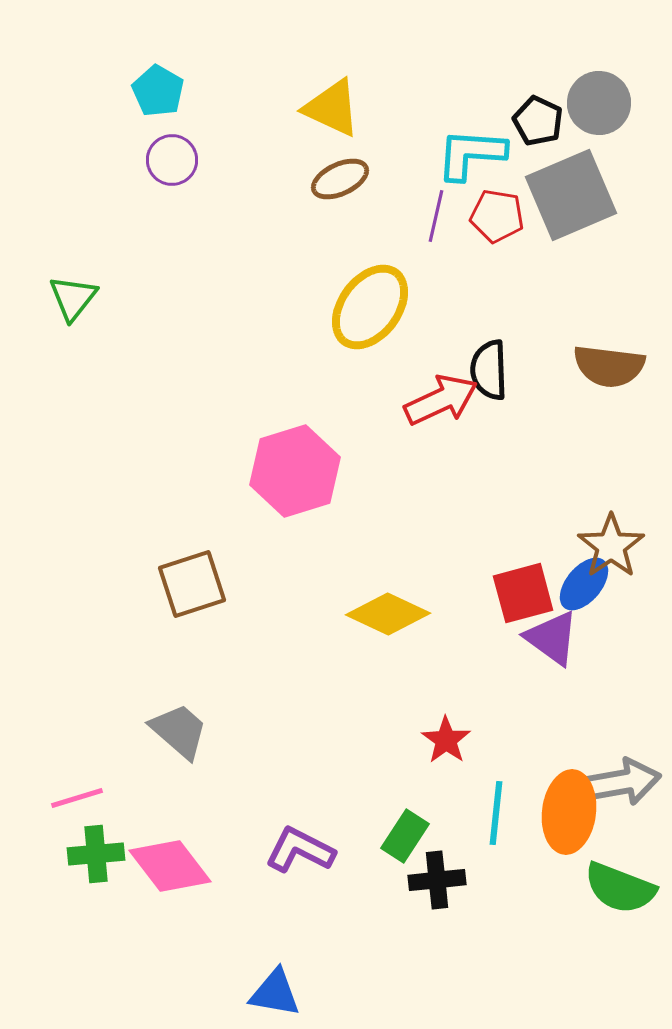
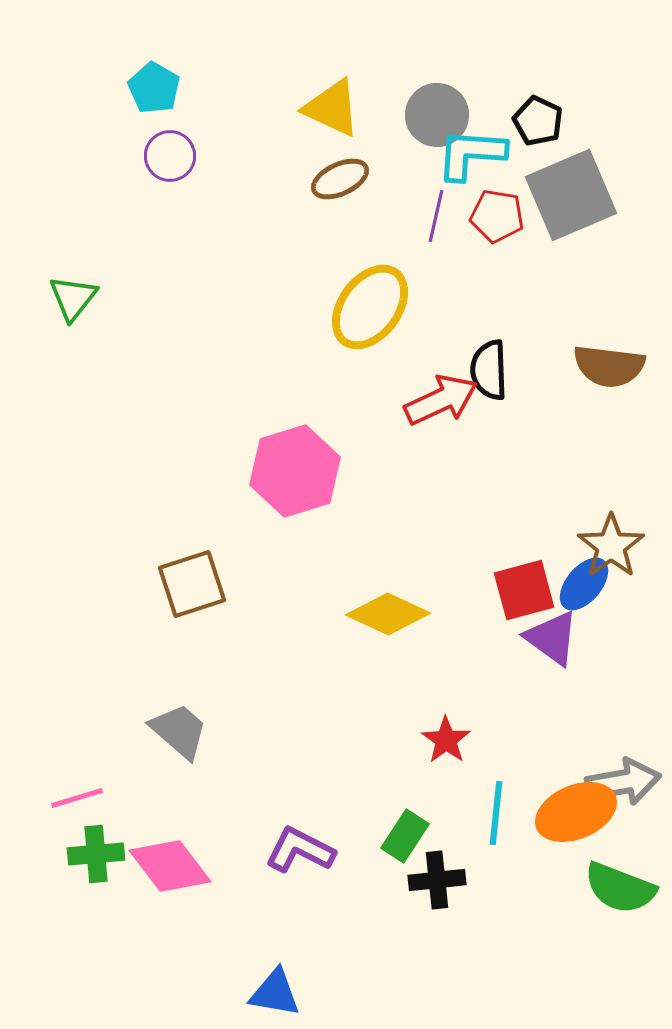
cyan pentagon: moved 4 px left, 3 px up
gray circle: moved 162 px left, 12 px down
purple circle: moved 2 px left, 4 px up
red square: moved 1 px right, 3 px up
orange ellipse: moved 7 px right; rotated 60 degrees clockwise
